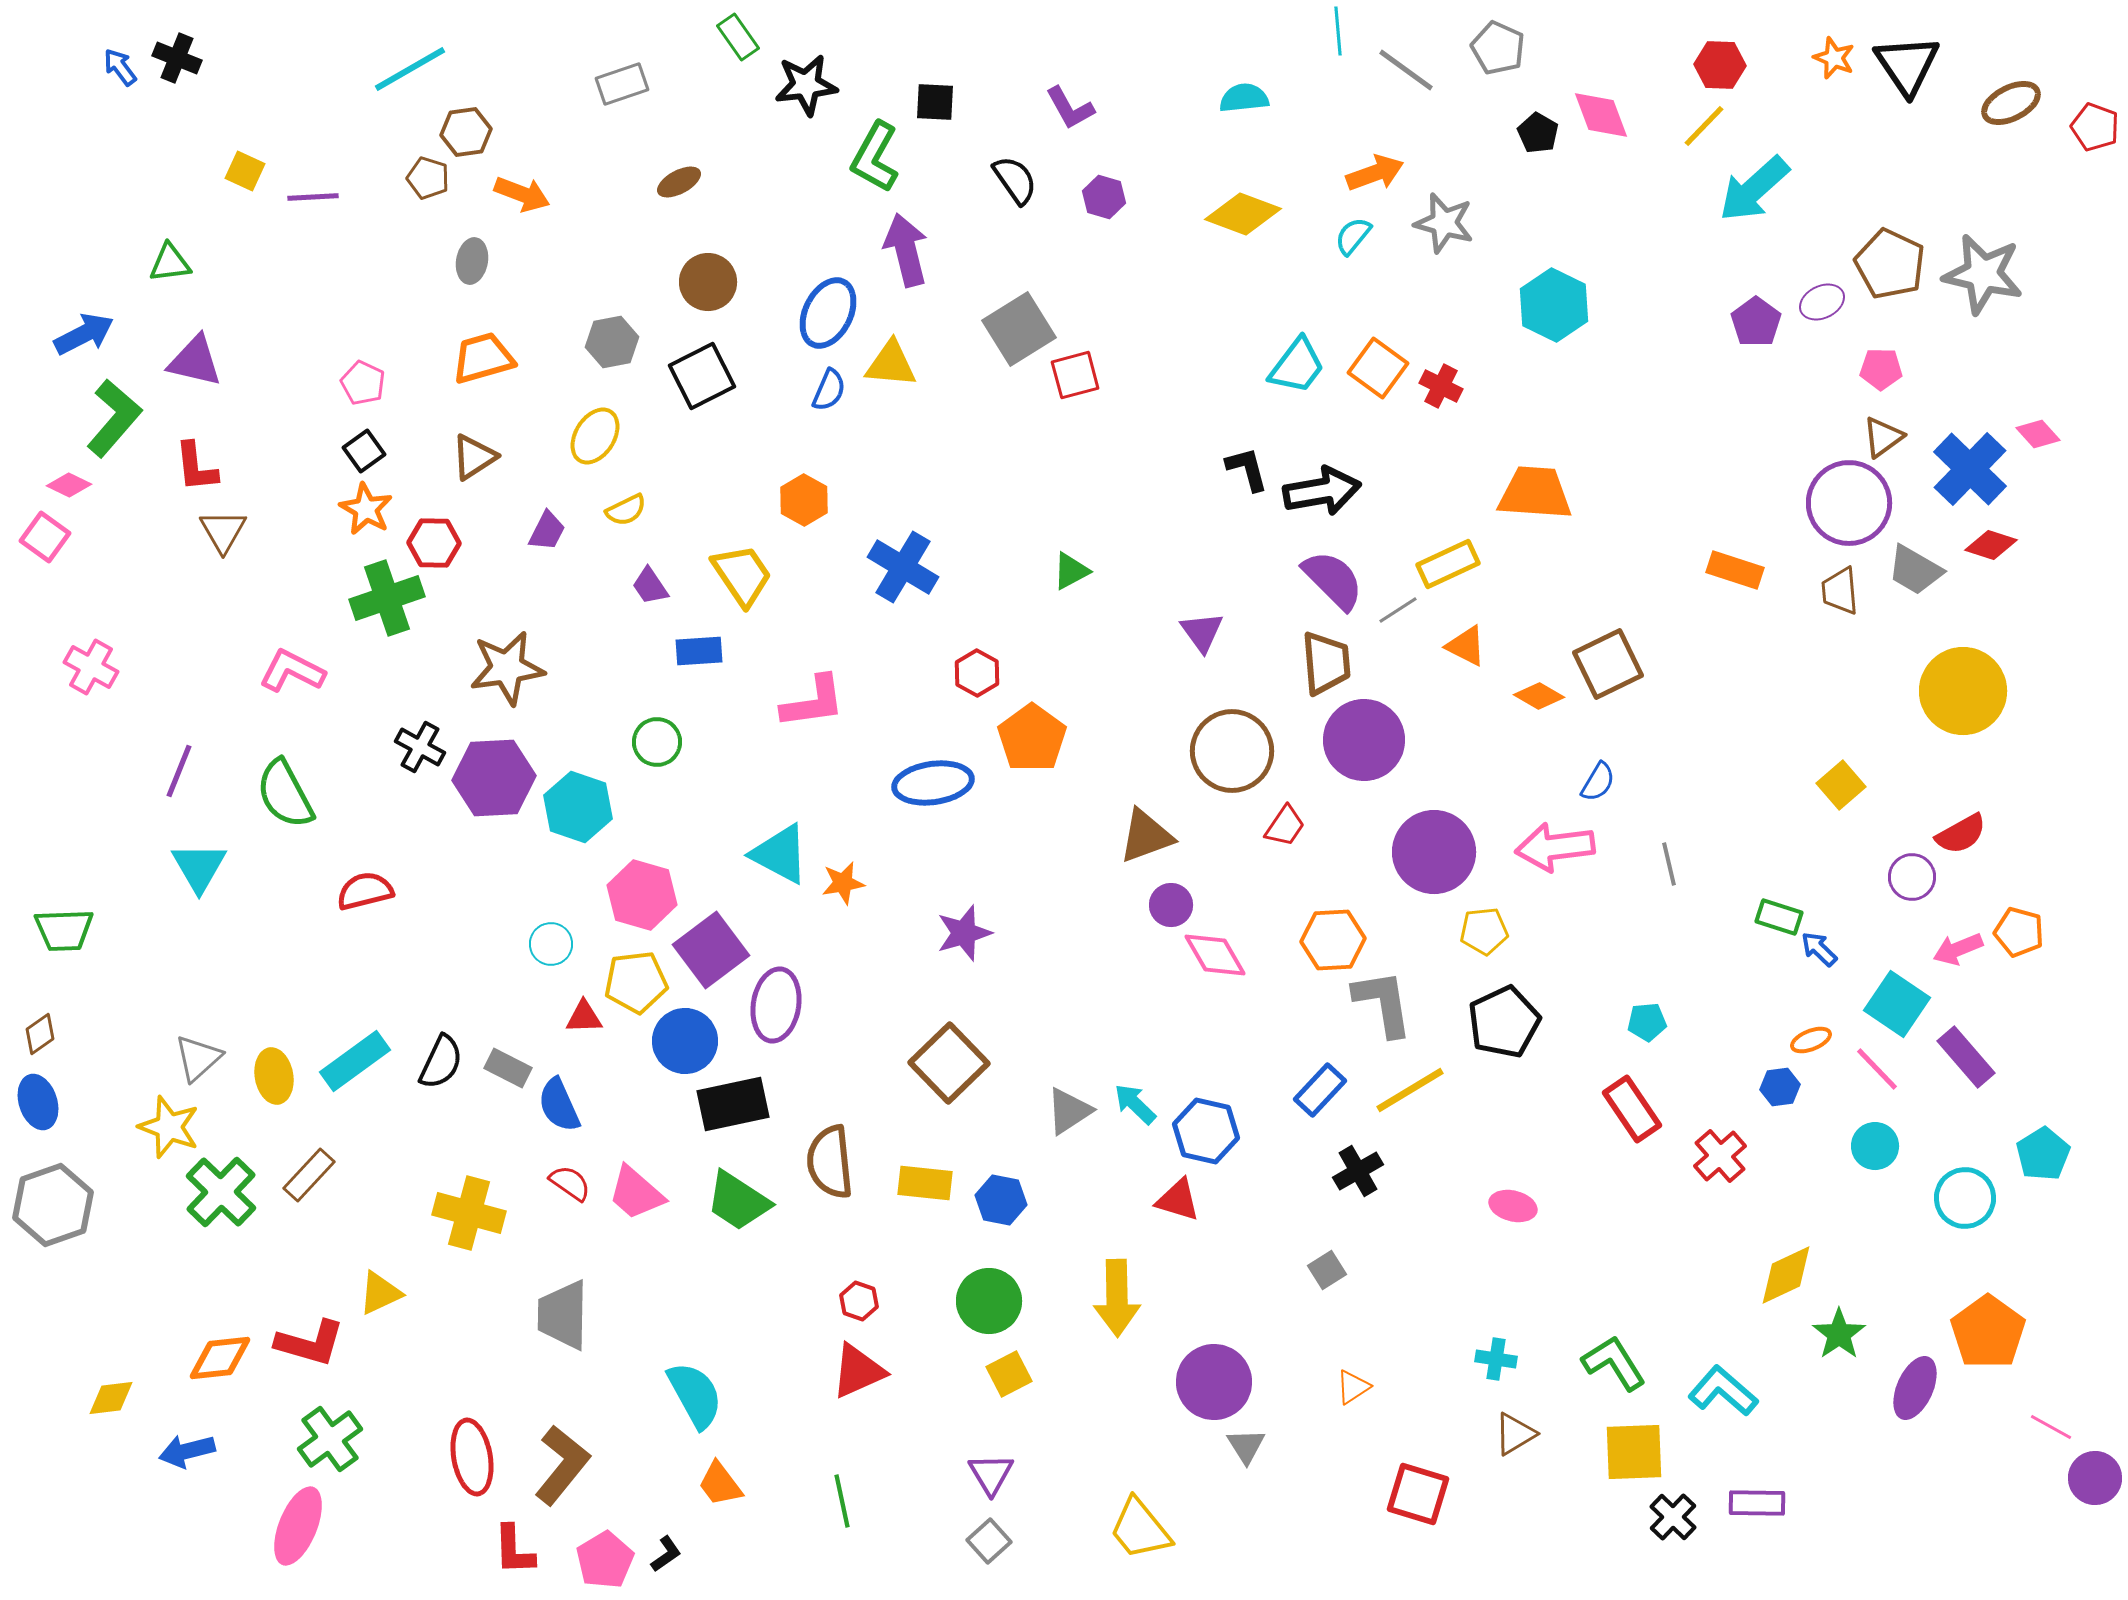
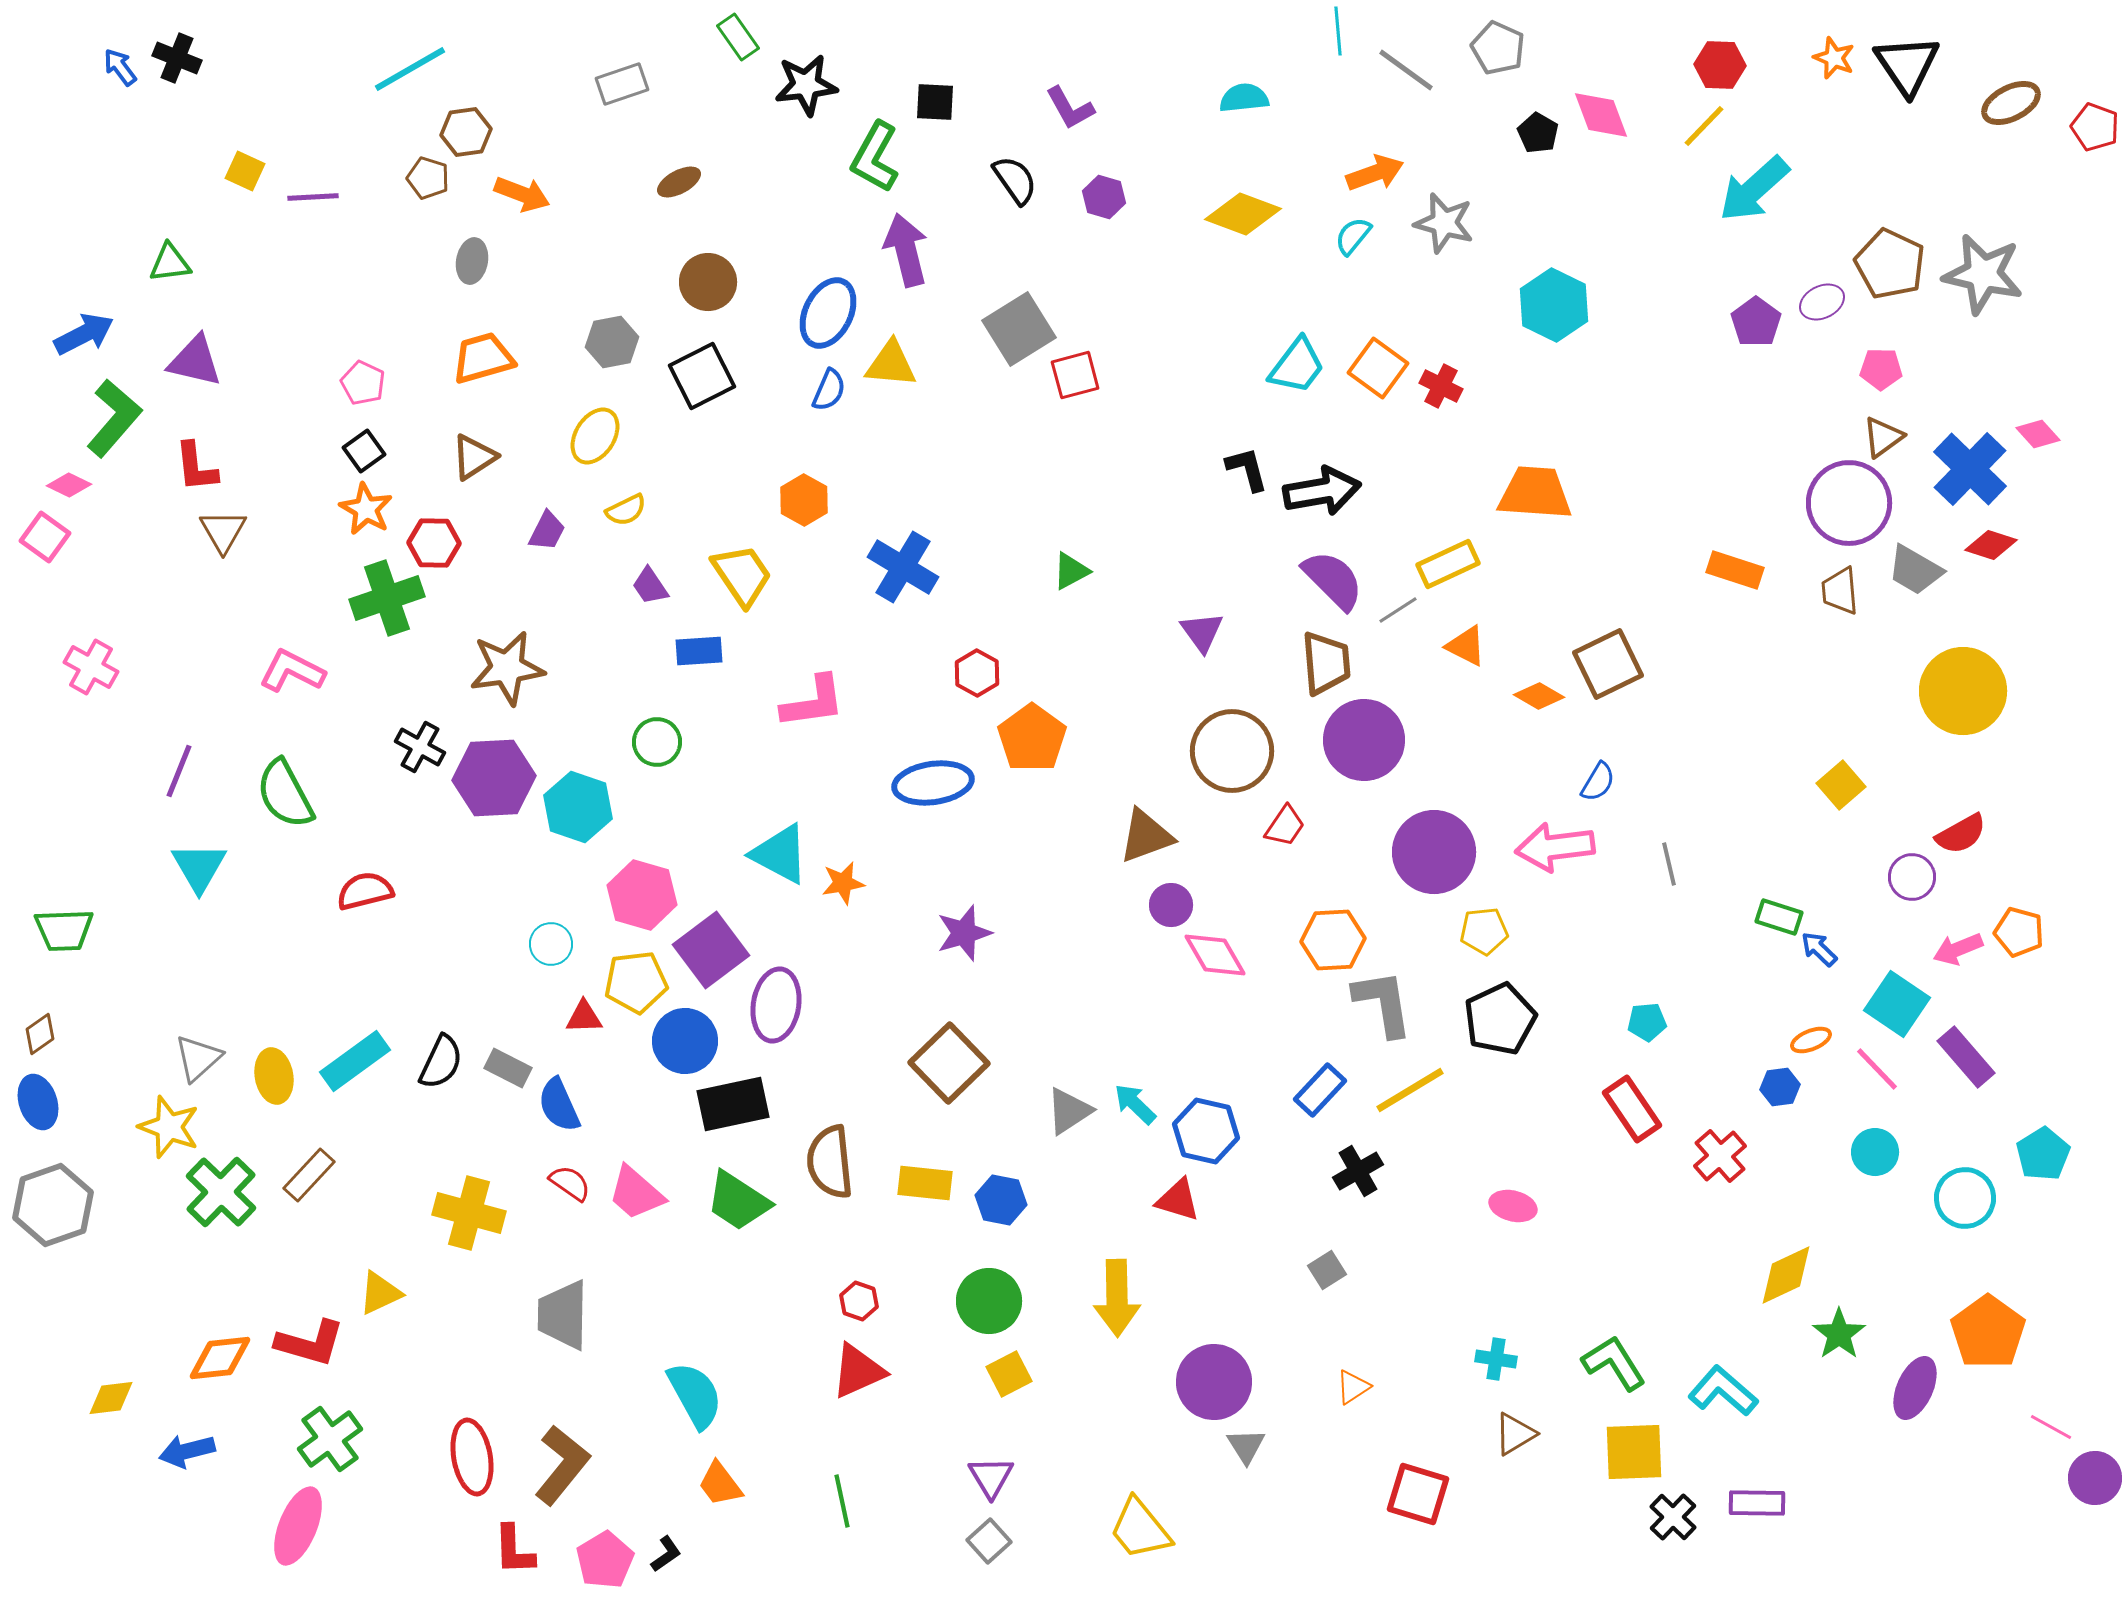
black pentagon at (1504, 1022): moved 4 px left, 3 px up
cyan circle at (1875, 1146): moved 6 px down
purple triangle at (991, 1474): moved 3 px down
